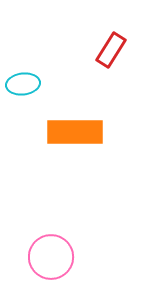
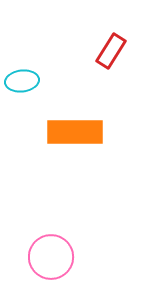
red rectangle: moved 1 px down
cyan ellipse: moved 1 px left, 3 px up
